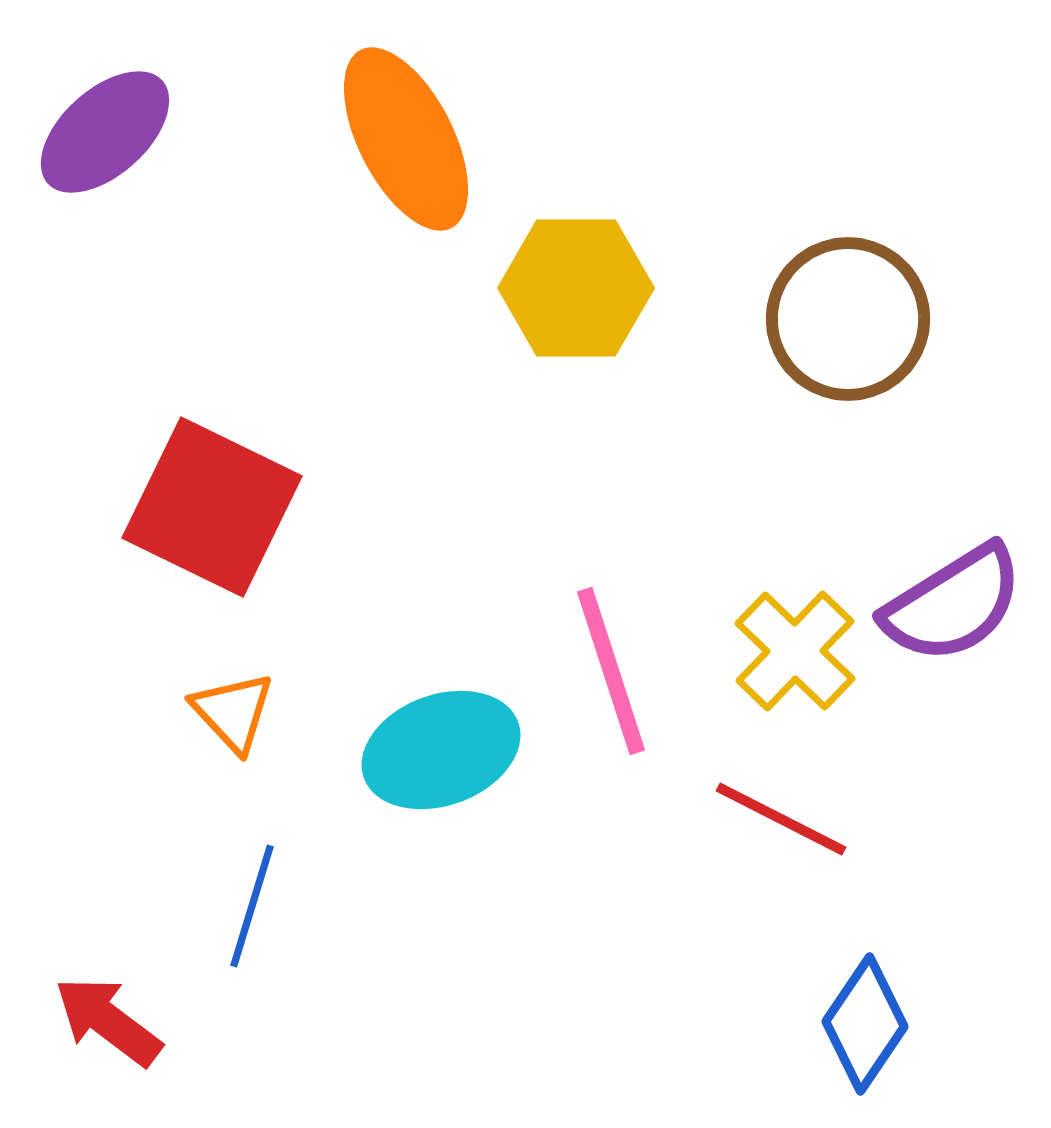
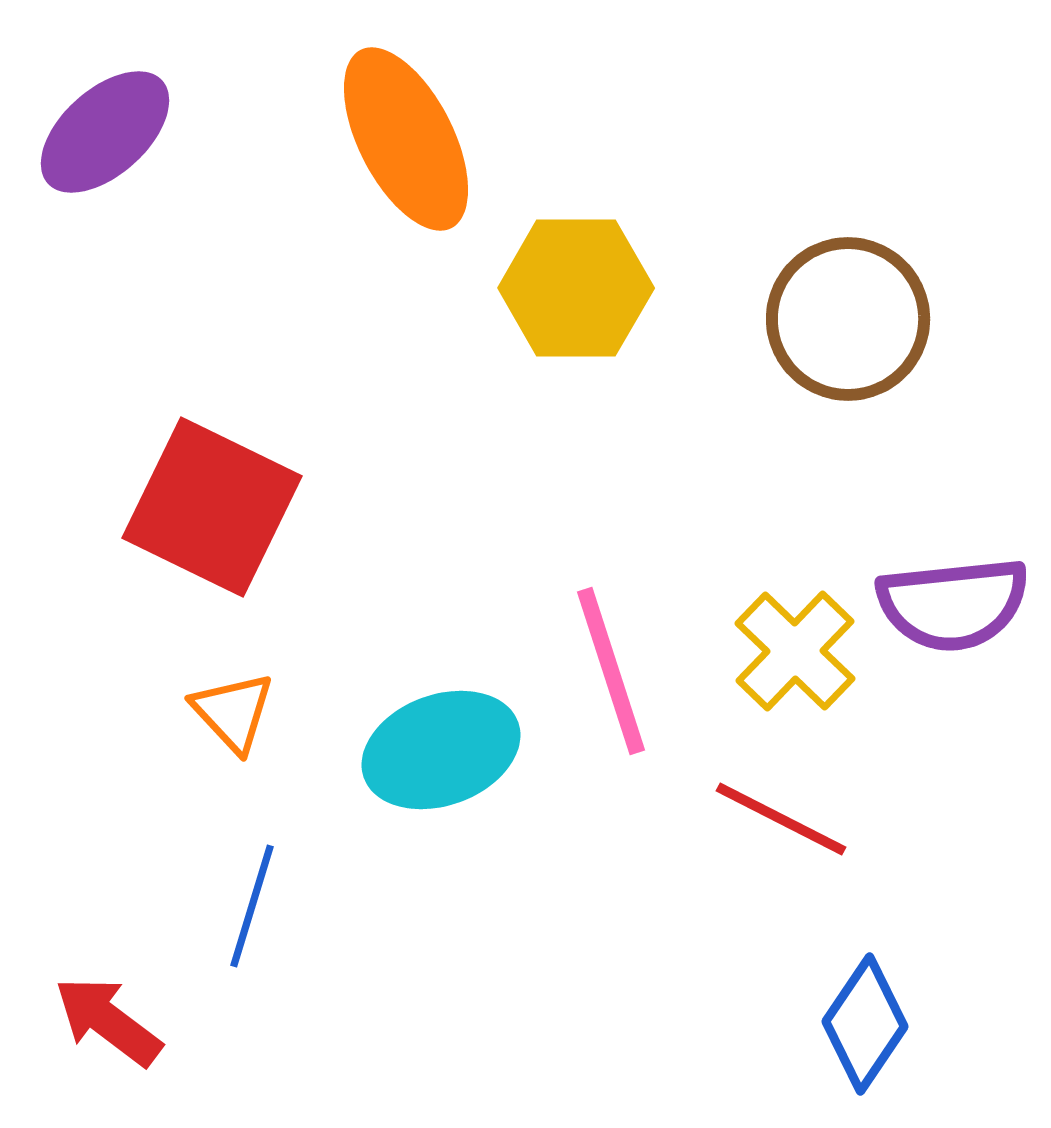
purple semicircle: rotated 26 degrees clockwise
